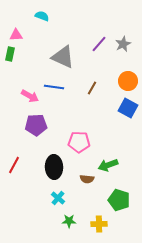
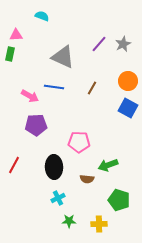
cyan cross: rotated 24 degrees clockwise
